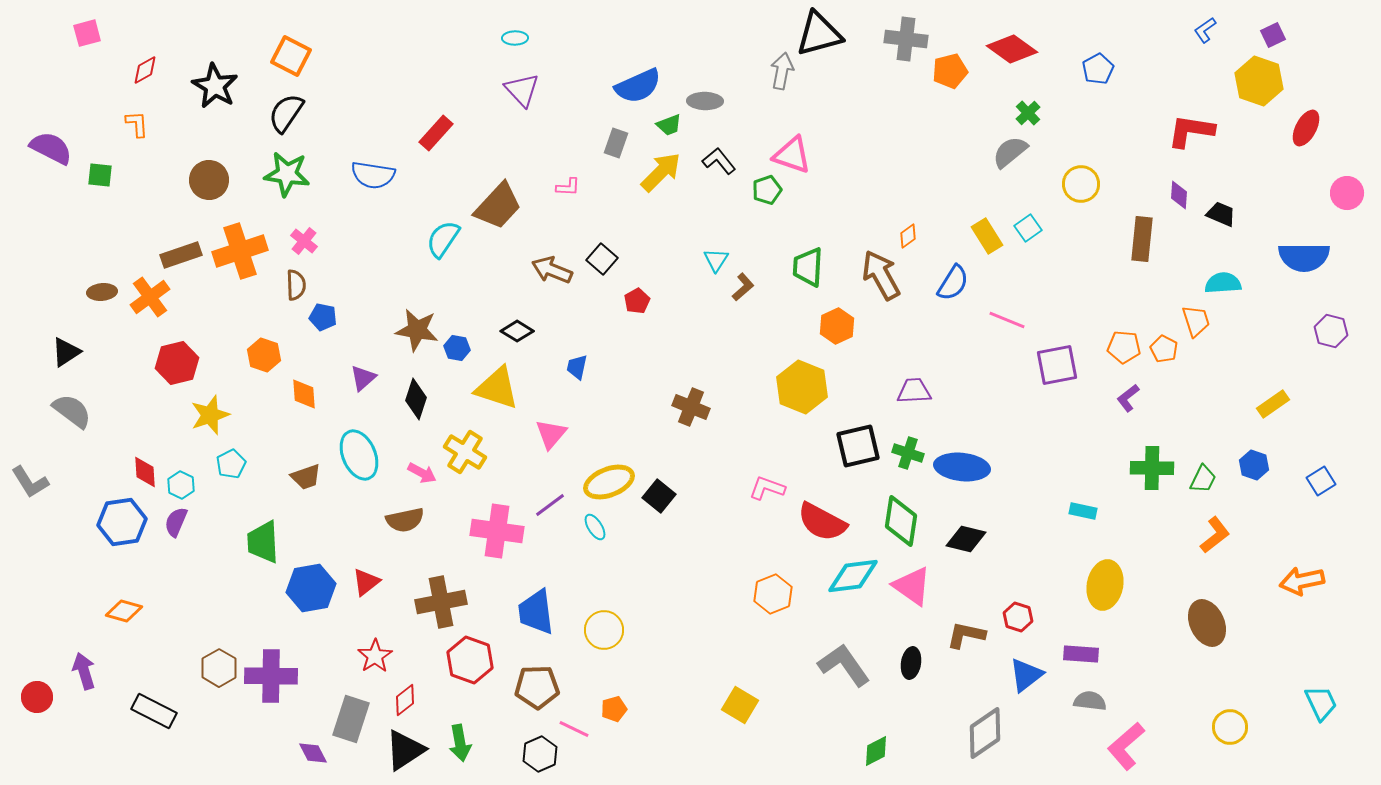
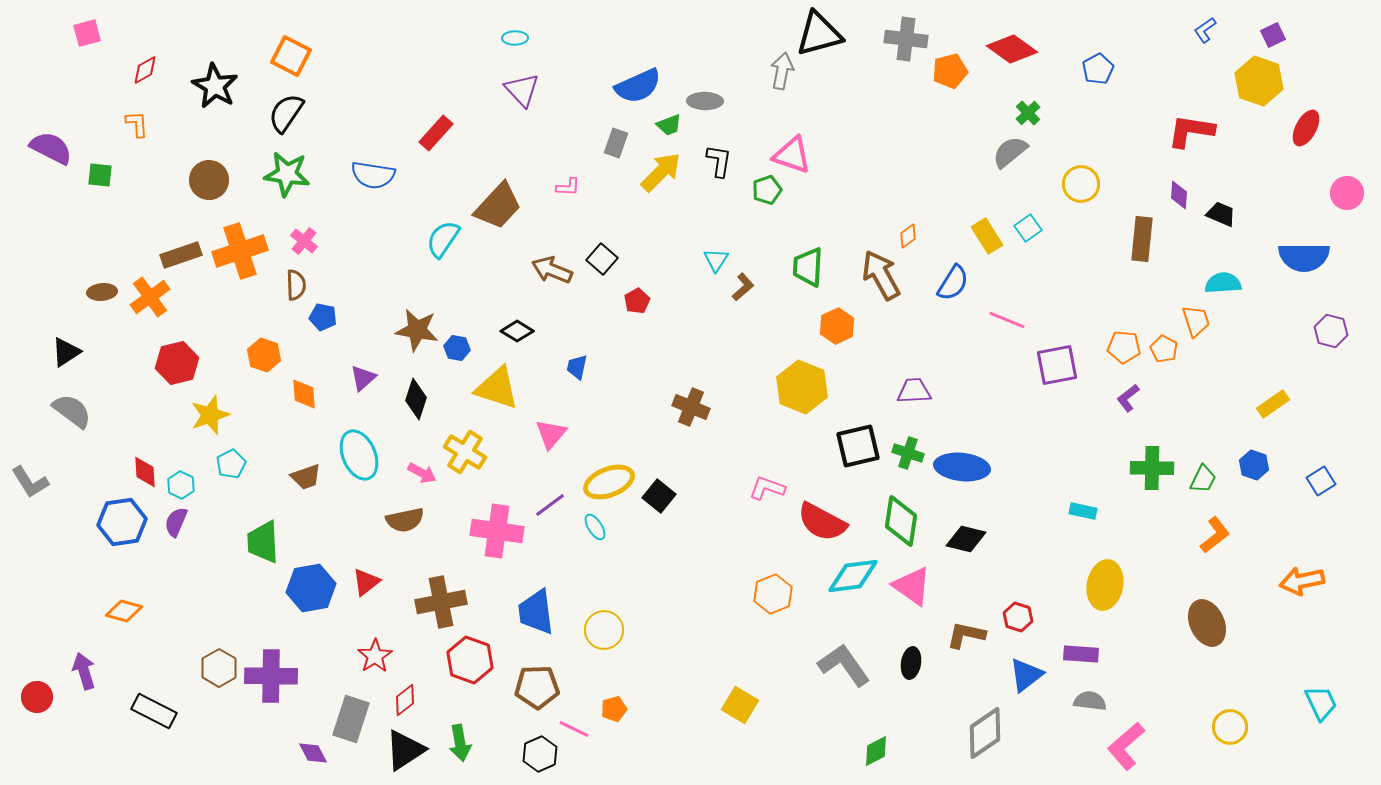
black L-shape at (719, 161): rotated 48 degrees clockwise
